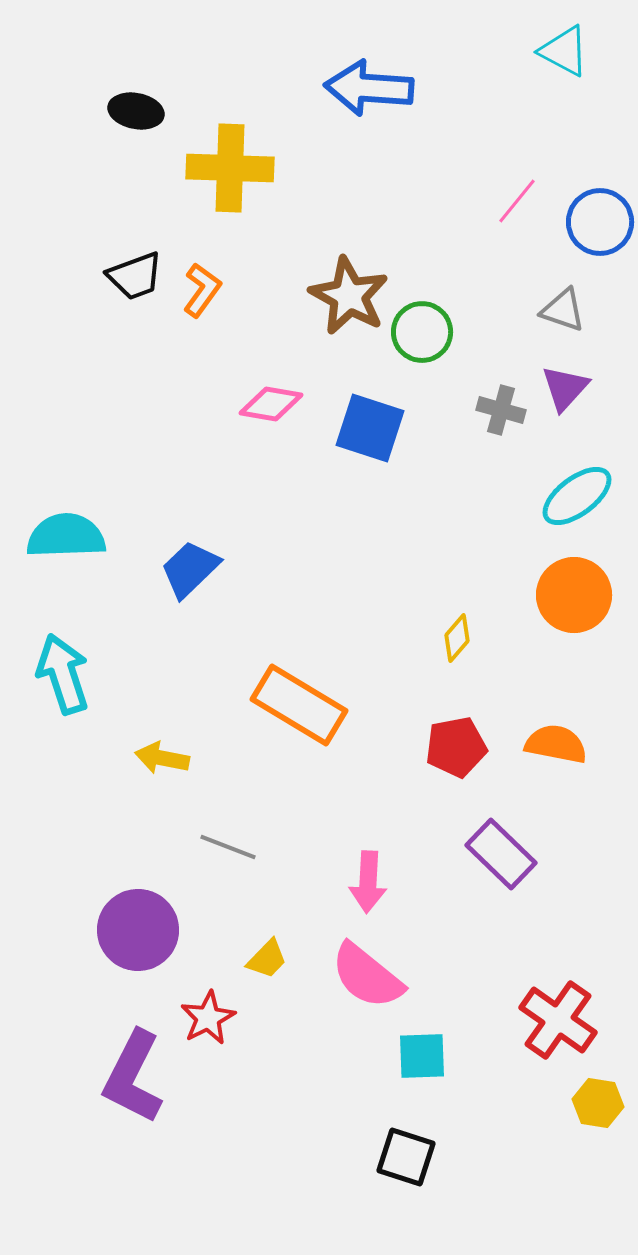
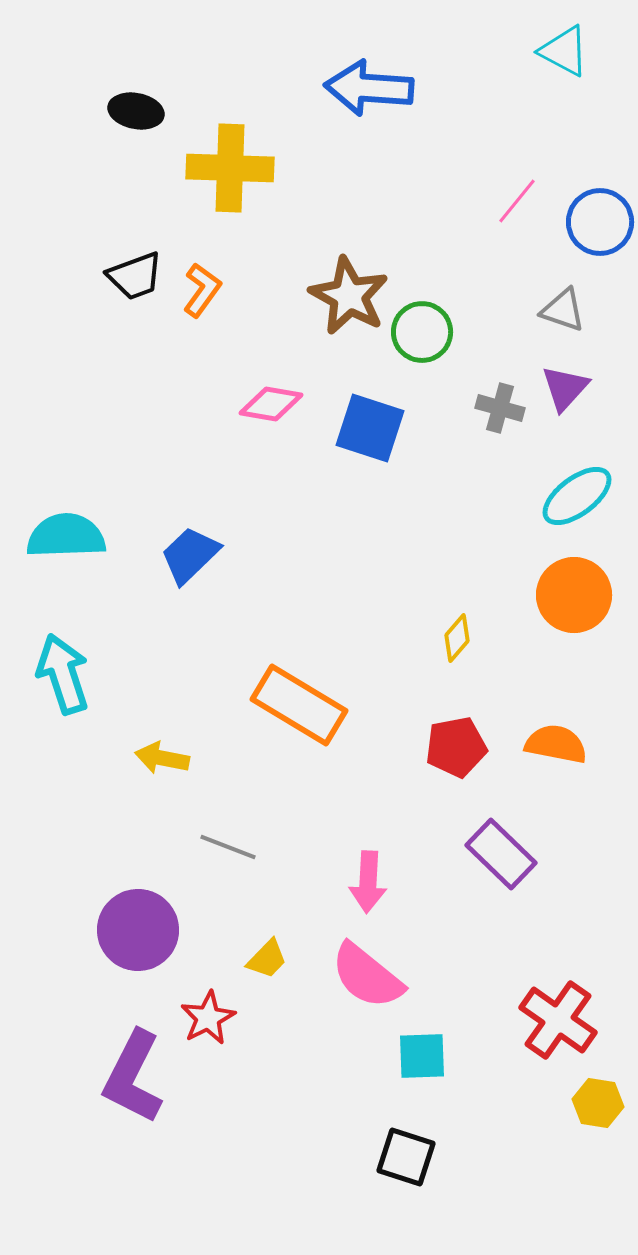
gray cross: moved 1 px left, 2 px up
blue trapezoid: moved 14 px up
